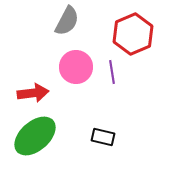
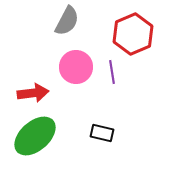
black rectangle: moved 1 px left, 4 px up
